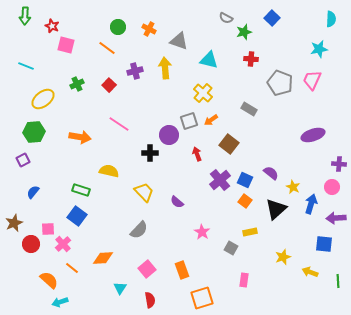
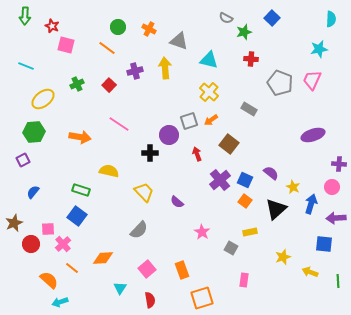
yellow cross at (203, 93): moved 6 px right, 1 px up
